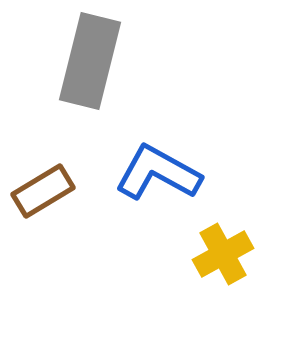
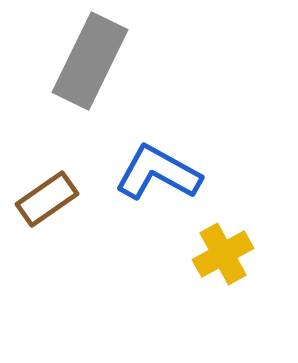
gray rectangle: rotated 12 degrees clockwise
brown rectangle: moved 4 px right, 8 px down; rotated 4 degrees counterclockwise
